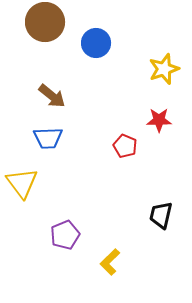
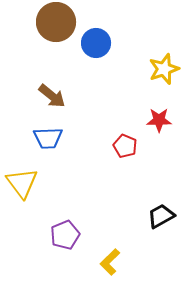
brown circle: moved 11 px right
black trapezoid: moved 1 px down; rotated 48 degrees clockwise
